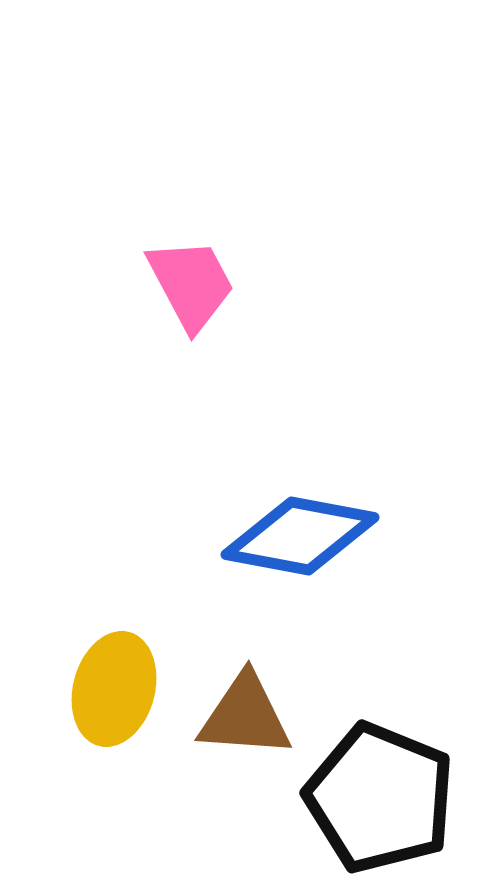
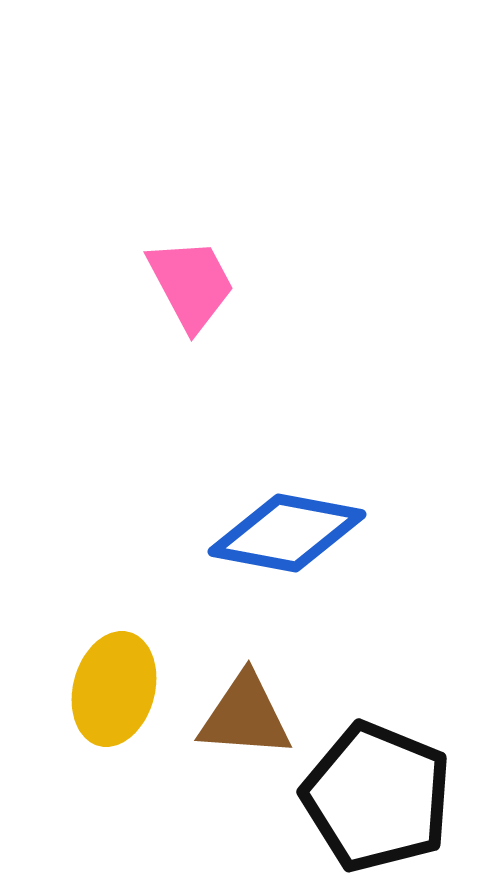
blue diamond: moved 13 px left, 3 px up
black pentagon: moved 3 px left, 1 px up
